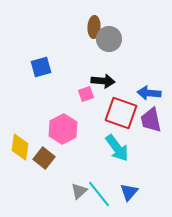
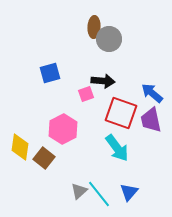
blue square: moved 9 px right, 6 px down
blue arrow: moved 3 px right; rotated 35 degrees clockwise
